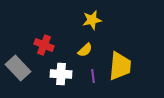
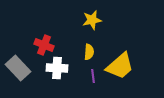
yellow semicircle: moved 4 px right, 2 px down; rotated 42 degrees counterclockwise
yellow trapezoid: rotated 44 degrees clockwise
white cross: moved 4 px left, 6 px up
